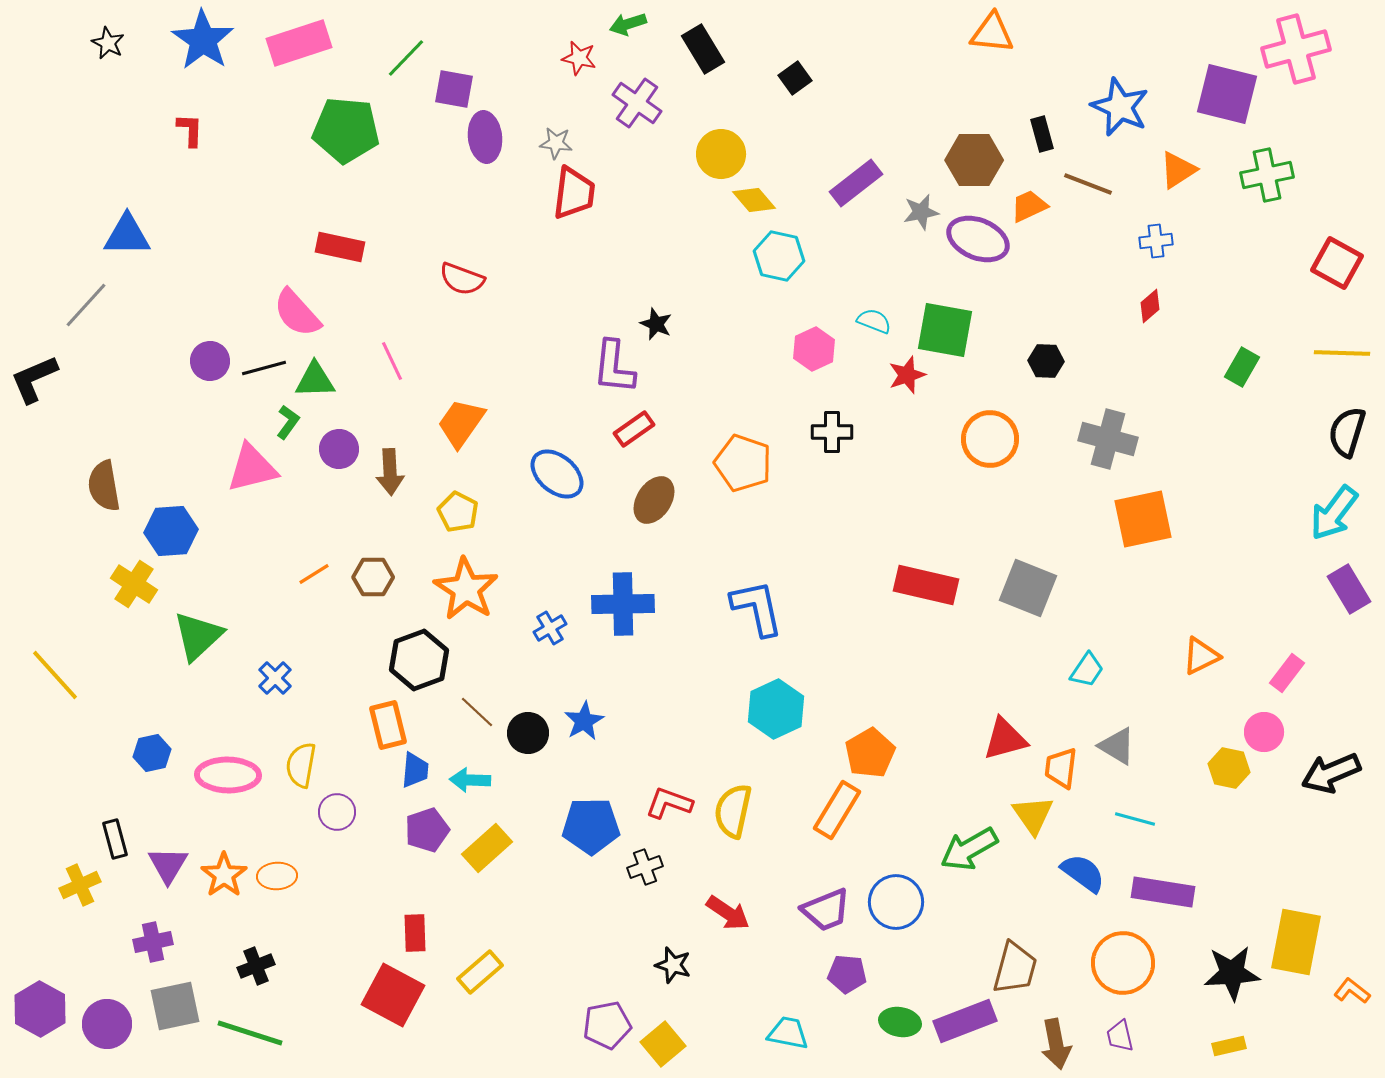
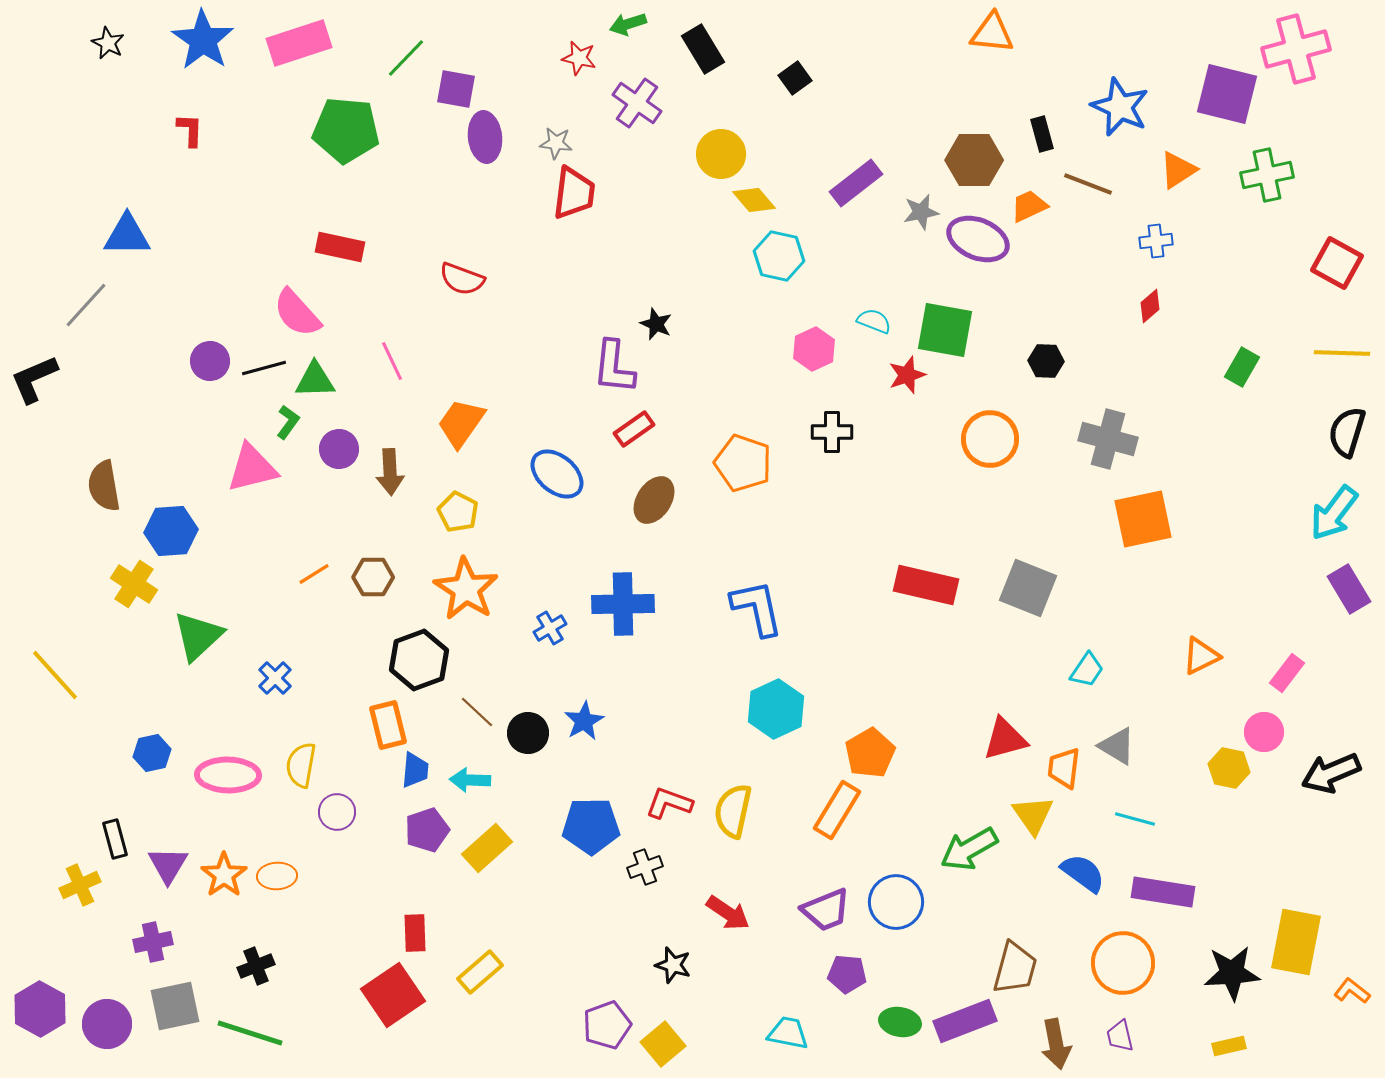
purple square at (454, 89): moved 2 px right
orange trapezoid at (1061, 768): moved 3 px right
red square at (393, 995): rotated 28 degrees clockwise
purple pentagon at (607, 1025): rotated 9 degrees counterclockwise
